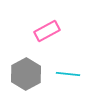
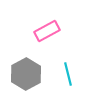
cyan line: rotated 70 degrees clockwise
